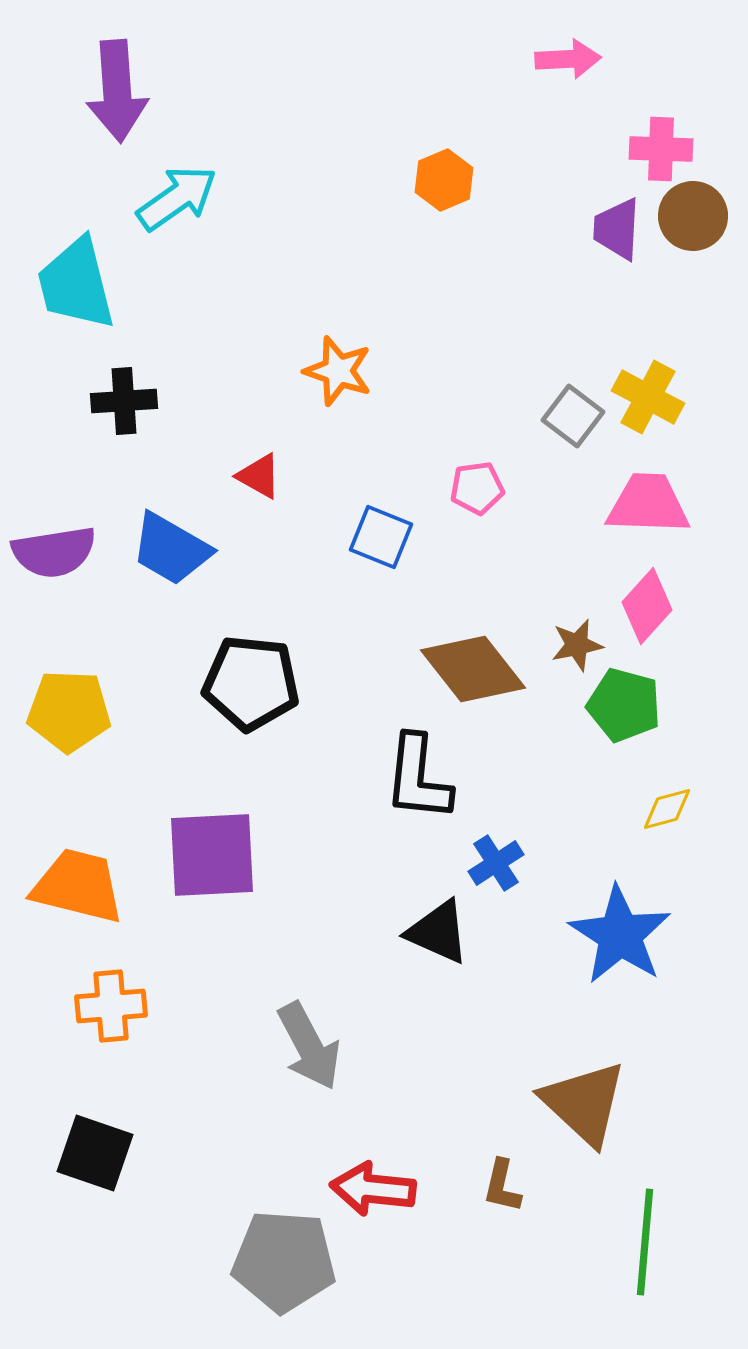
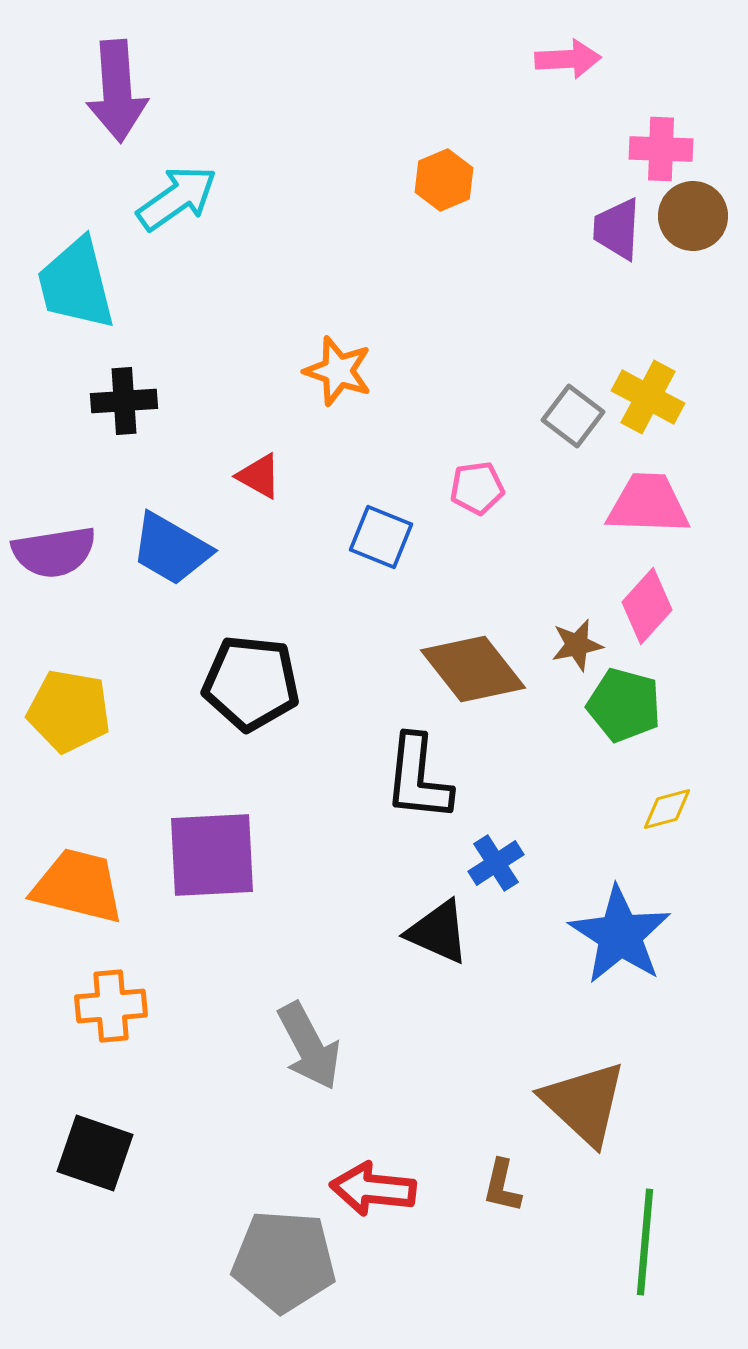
yellow pentagon: rotated 8 degrees clockwise
